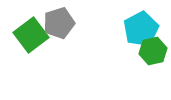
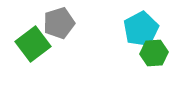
green square: moved 2 px right, 9 px down
green hexagon: moved 1 px right, 2 px down; rotated 8 degrees clockwise
